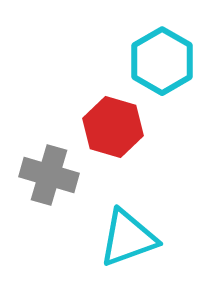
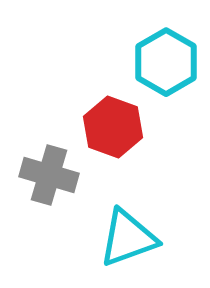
cyan hexagon: moved 4 px right, 1 px down
red hexagon: rotated 4 degrees clockwise
